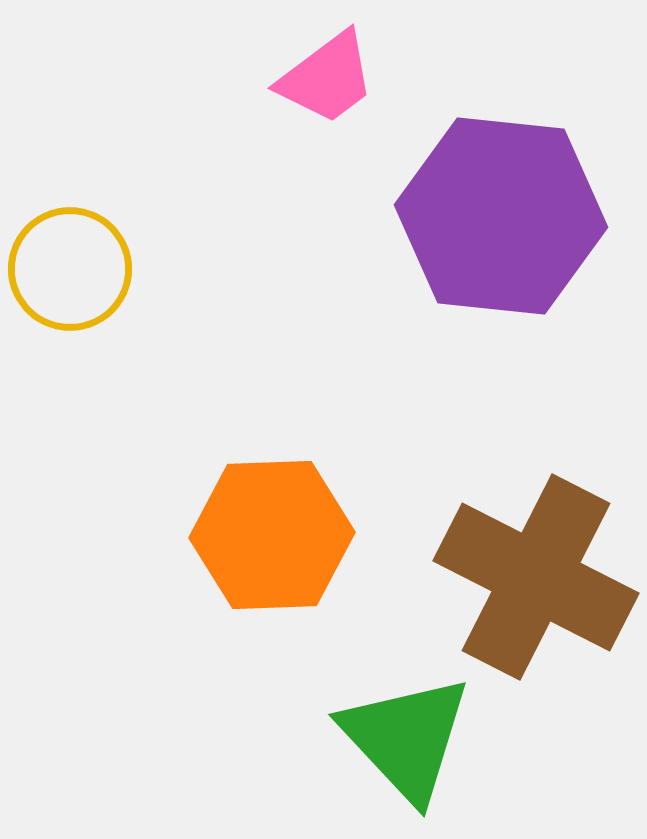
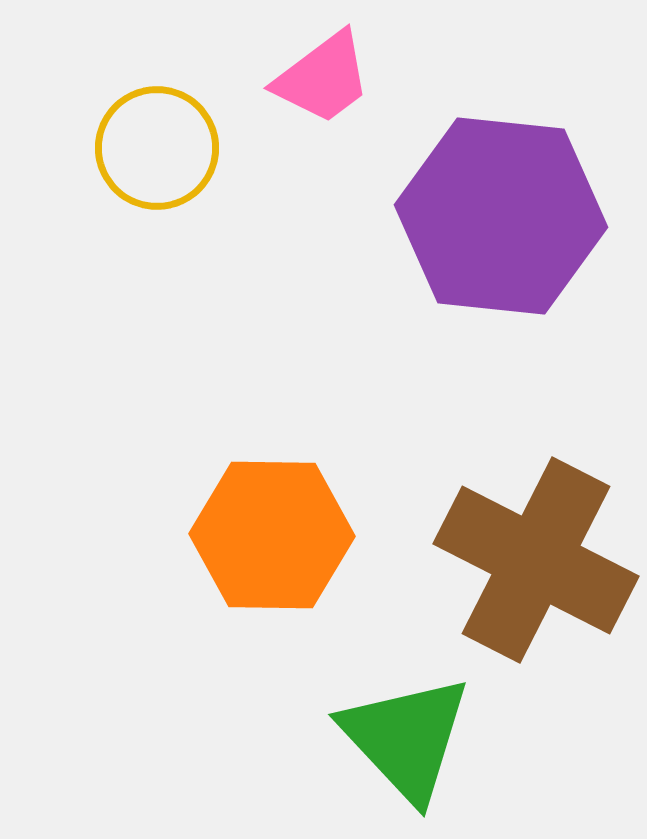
pink trapezoid: moved 4 px left
yellow circle: moved 87 px right, 121 px up
orange hexagon: rotated 3 degrees clockwise
brown cross: moved 17 px up
